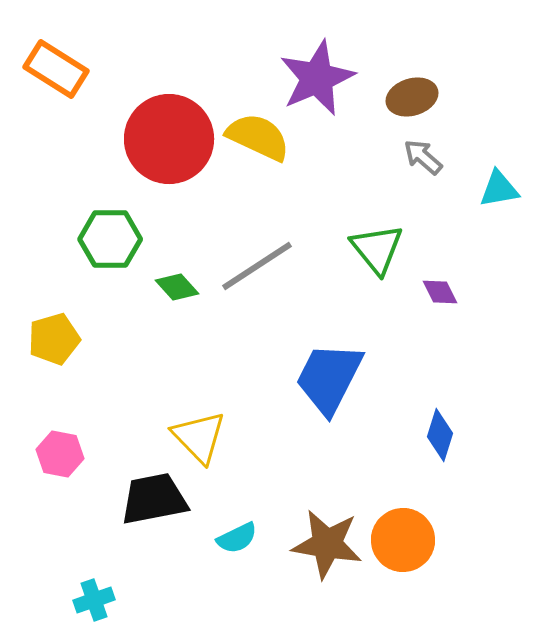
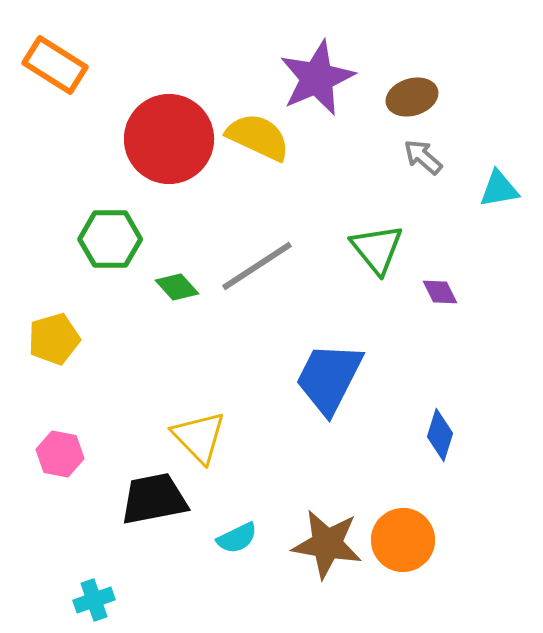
orange rectangle: moved 1 px left, 4 px up
